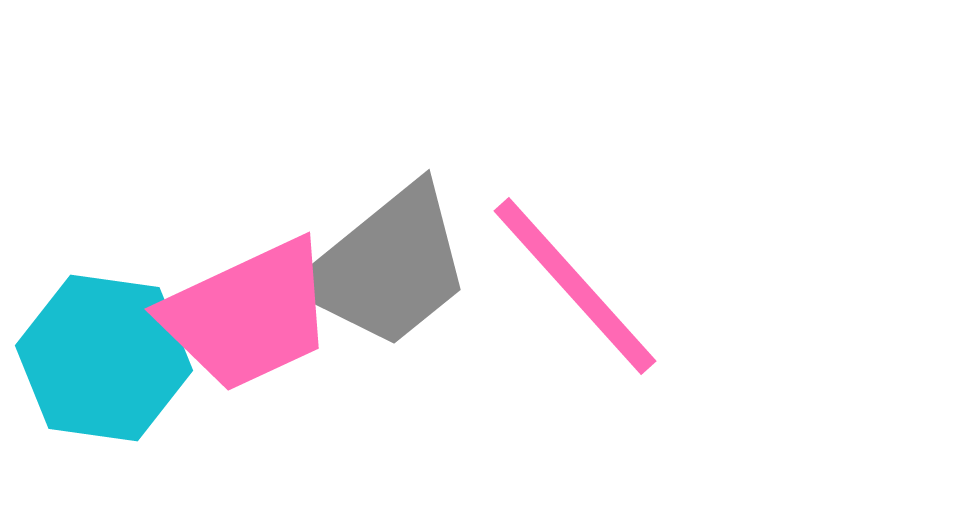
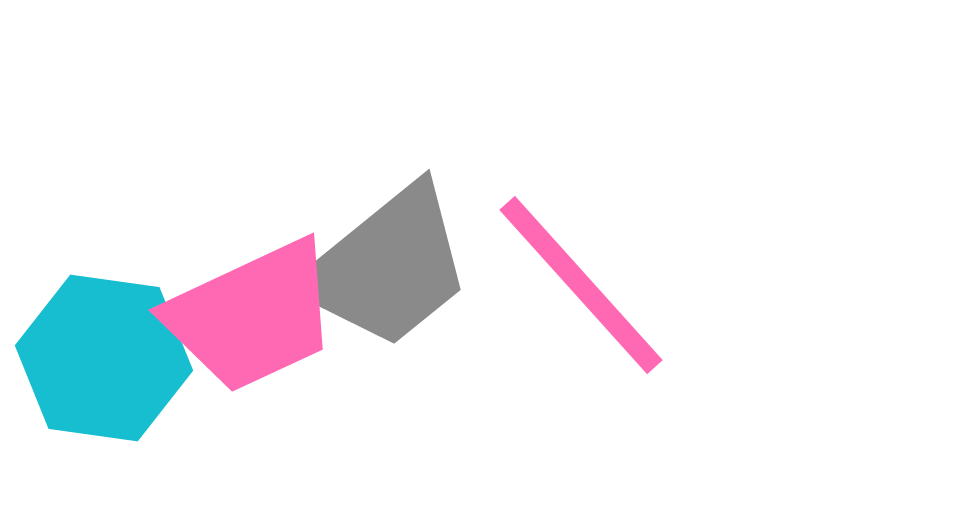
pink line: moved 6 px right, 1 px up
pink trapezoid: moved 4 px right, 1 px down
